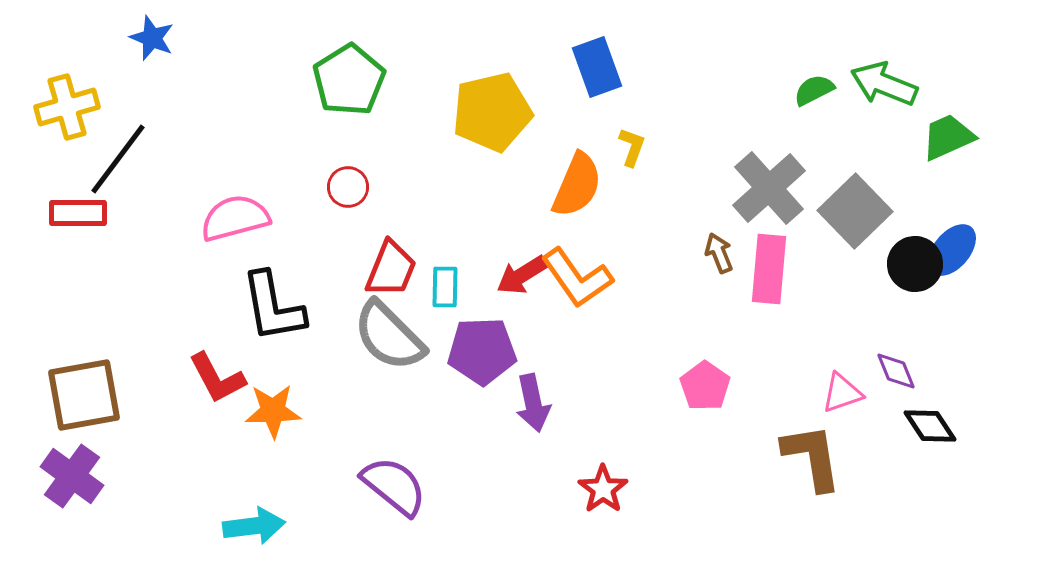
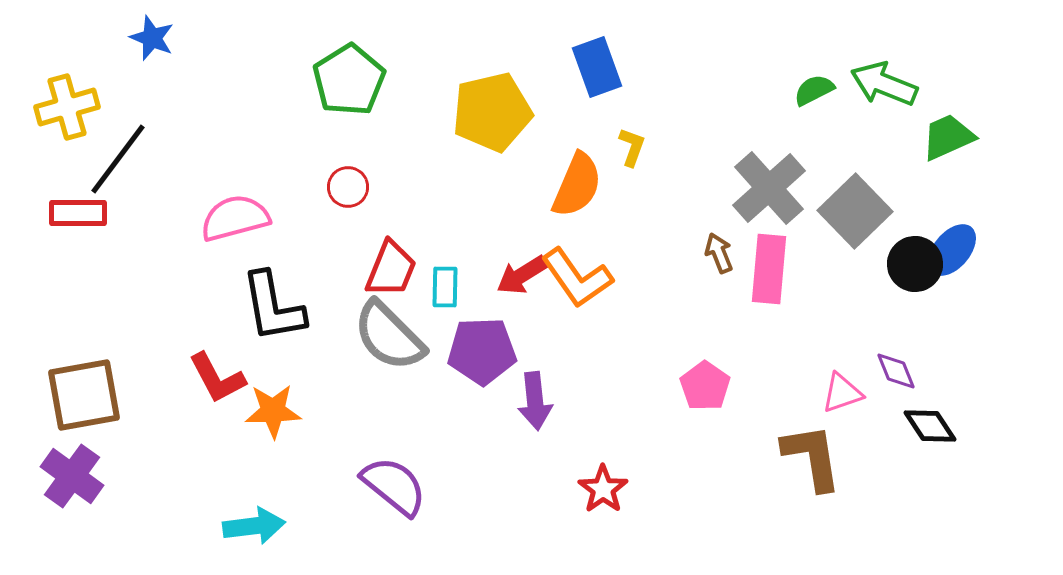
purple arrow: moved 2 px right, 2 px up; rotated 6 degrees clockwise
